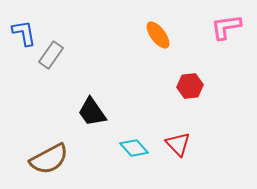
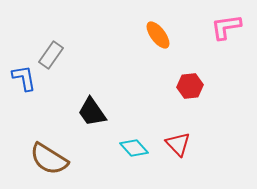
blue L-shape: moved 45 px down
brown semicircle: rotated 60 degrees clockwise
